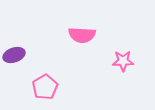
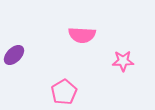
purple ellipse: rotated 25 degrees counterclockwise
pink pentagon: moved 19 px right, 5 px down
